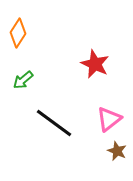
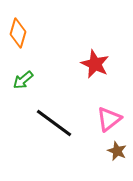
orange diamond: rotated 16 degrees counterclockwise
